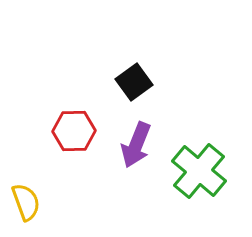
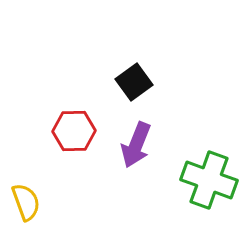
green cross: moved 10 px right, 9 px down; rotated 20 degrees counterclockwise
